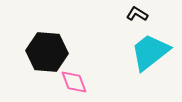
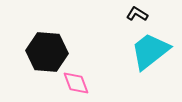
cyan trapezoid: moved 1 px up
pink diamond: moved 2 px right, 1 px down
